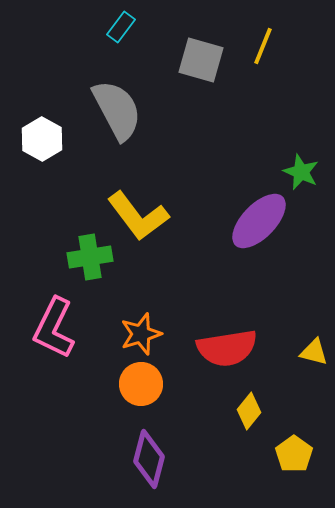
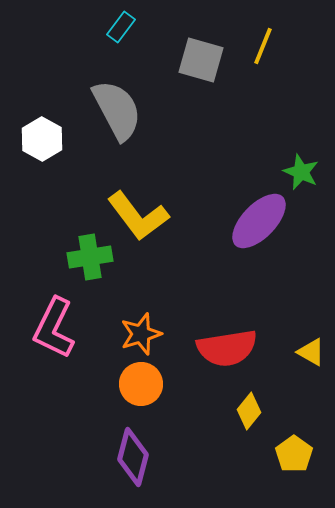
yellow triangle: moved 3 px left; rotated 16 degrees clockwise
purple diamond: moved 16 px left, 2 px up
